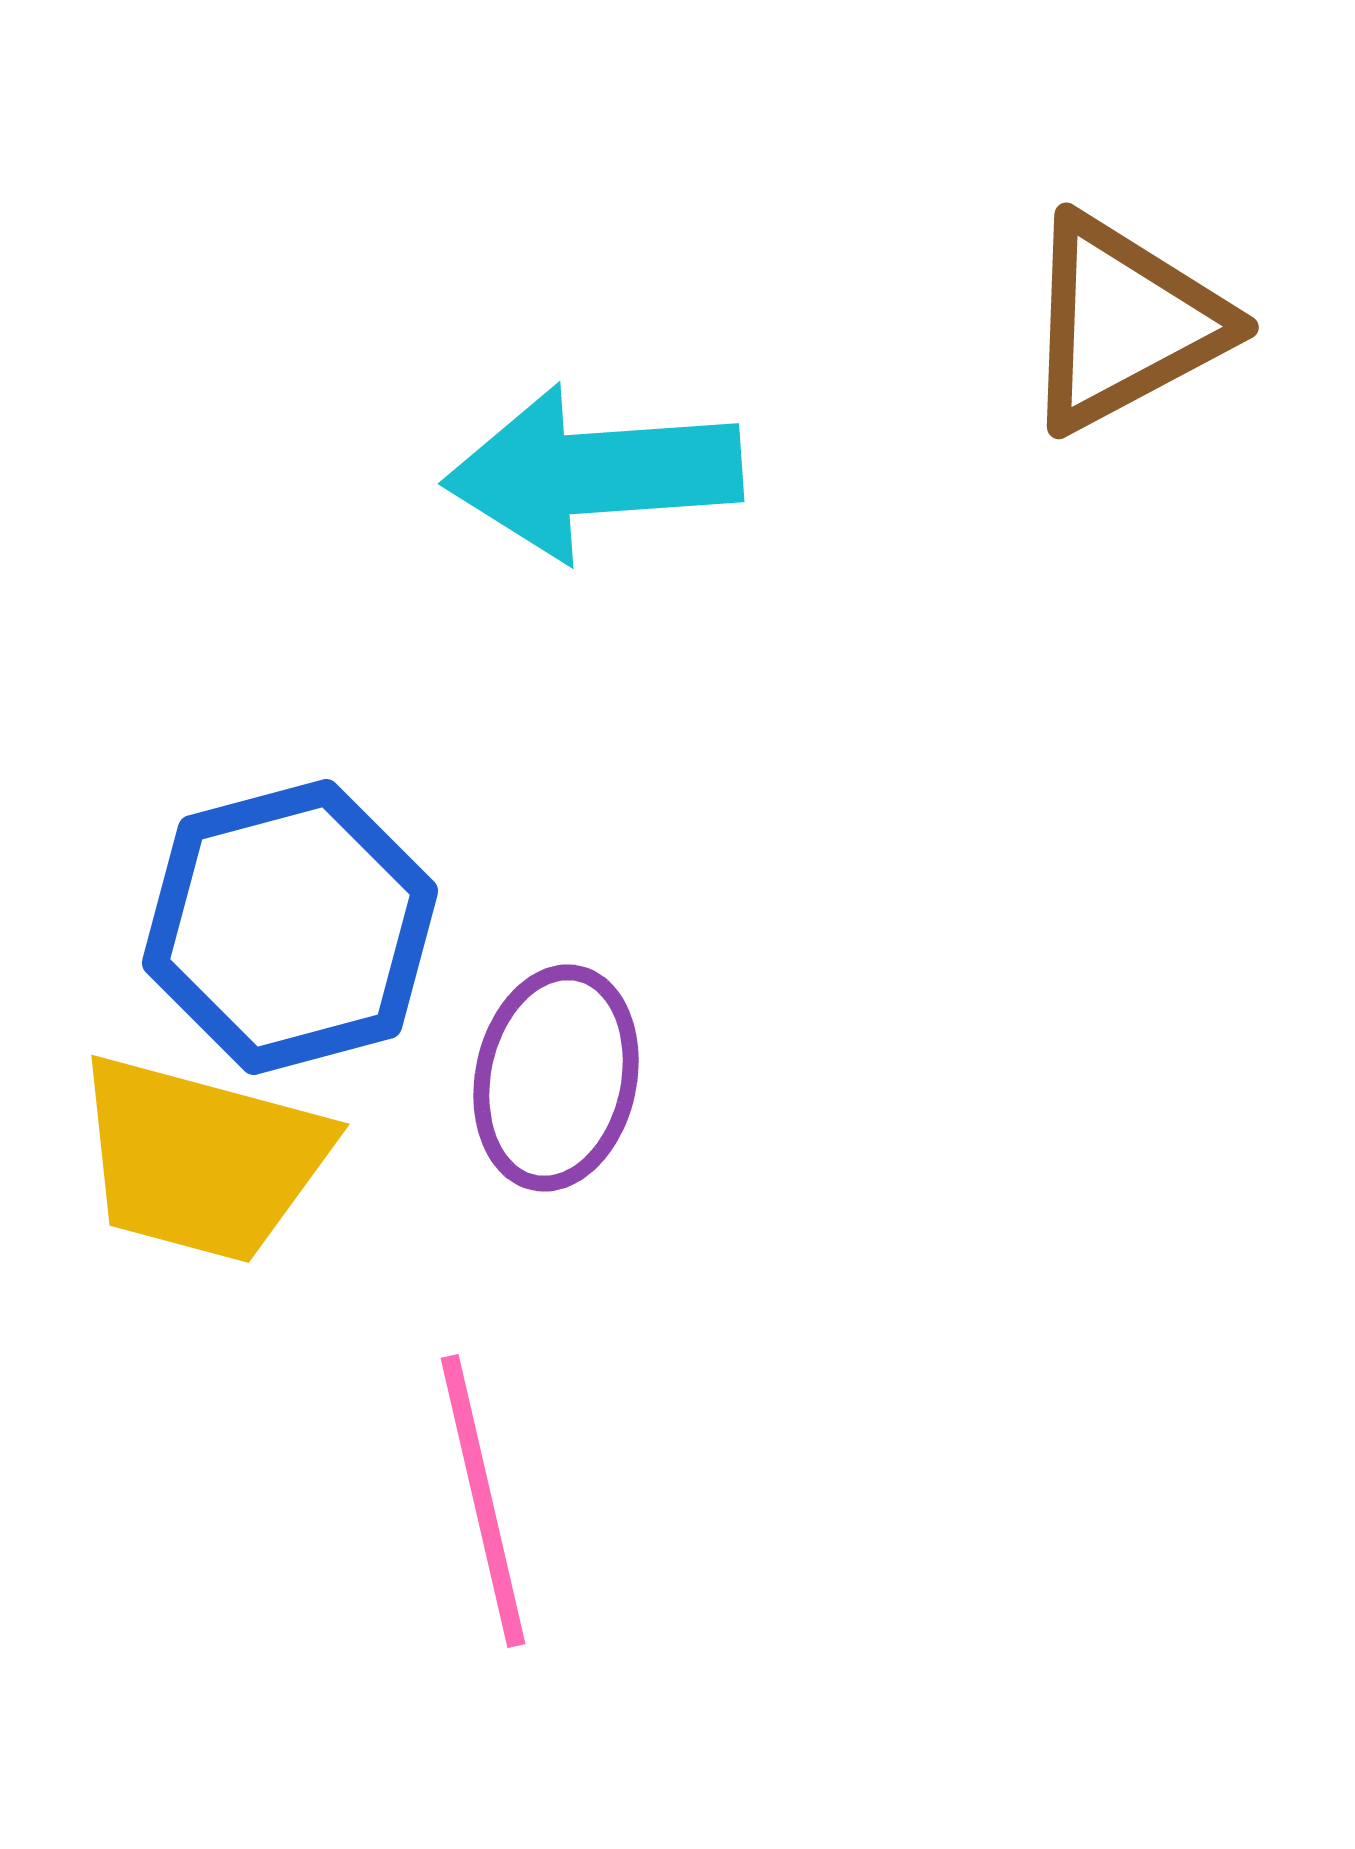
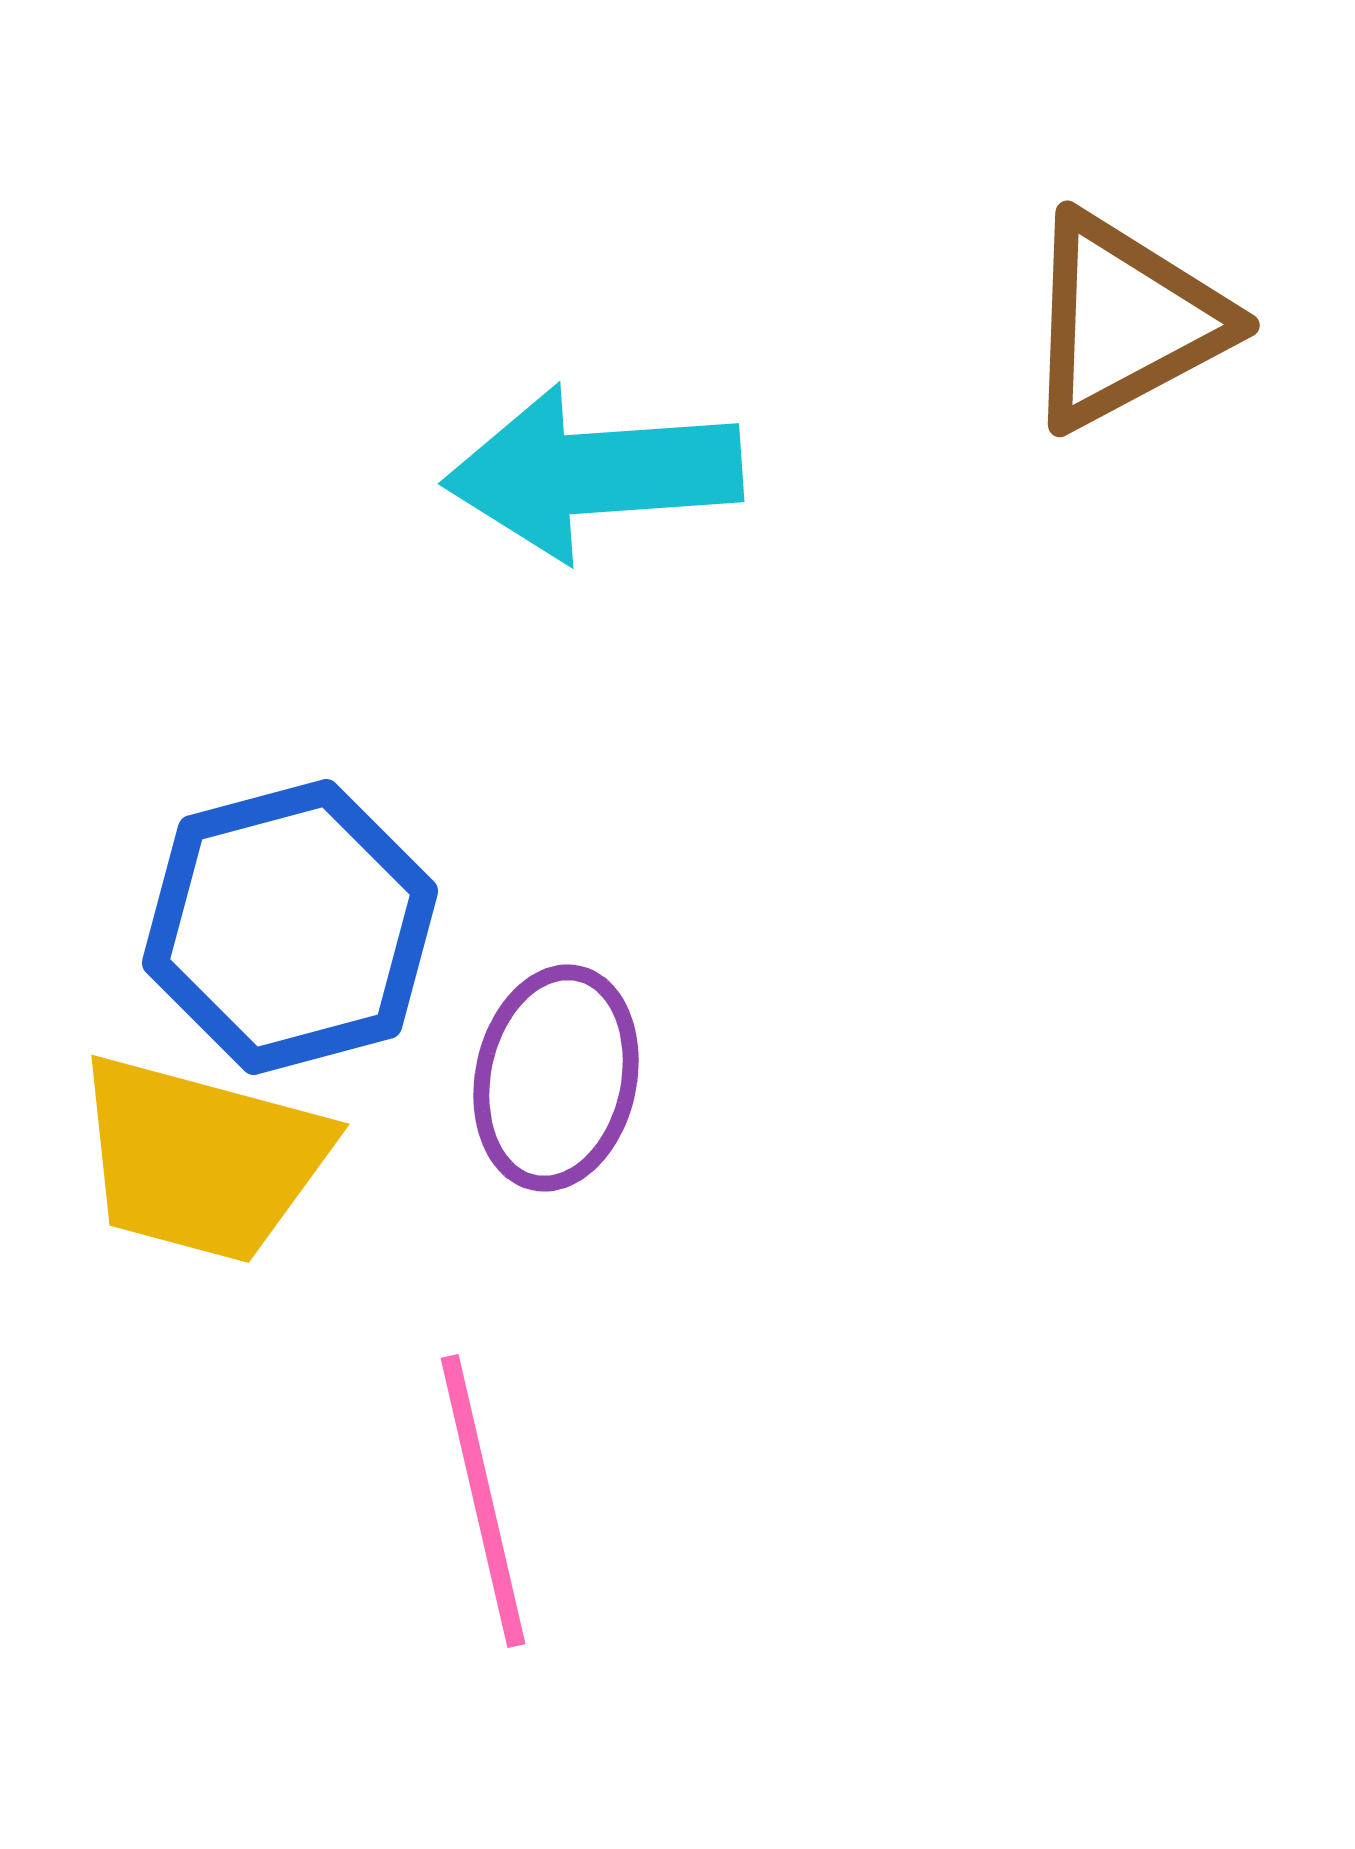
brown triangle: moved 1 px right, 2 px up
